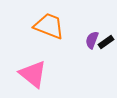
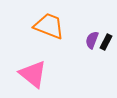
black rectangle: rotated 28 degrees counterclockwise
